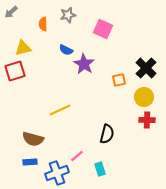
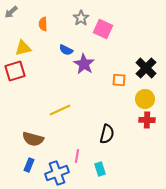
gray star: moved 13 px right, 3 px down; rotated 21 degrees counterclockwise
orange square: rotated 16 degrees clockwise
yellow circle: moved 1 px right, 2 px down
pink line: rotated 40 degrees counterclockwise
blue rectangle: moved 1 px left, 3 px down; rotated 64 degrees counterclockwise
